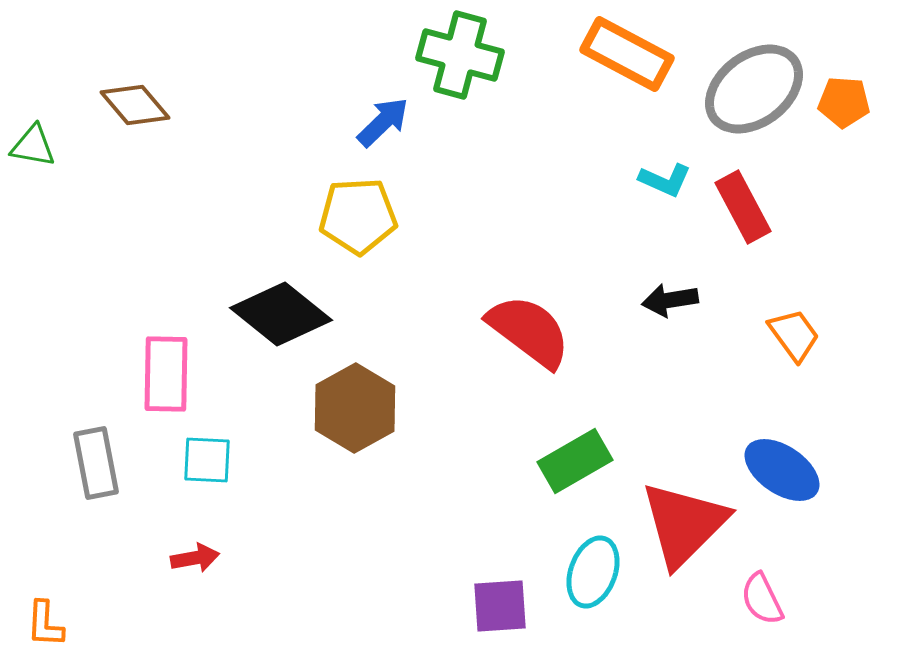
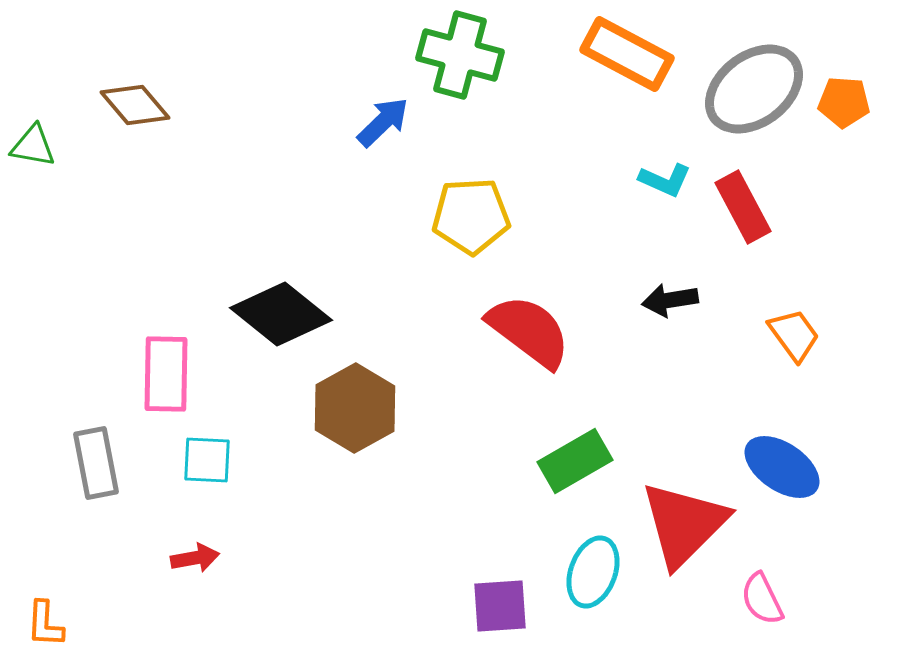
yellow pentagon: moved 113 px right
blue ellipse: moved 3 px up
